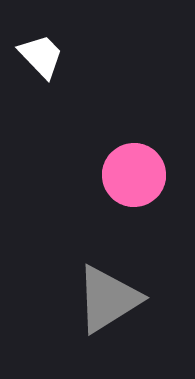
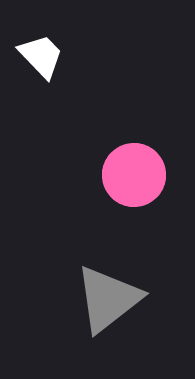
gray triangle: rotated 6 degrees counterclockwise
